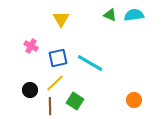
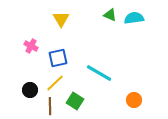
cyan semicircle: moved 3 px down
cyan line: moved 9 px right, 10 px down
